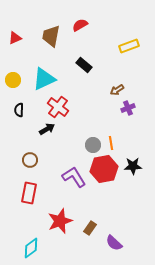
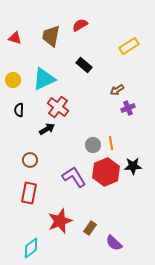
red triangle: rotated 40 degrees clockwise
yellow rectangle: rotated 12 degrees counterclockwise
red hexagon: moved 2 px right, 3 px down; rotated 12 degrees counterclockwise
